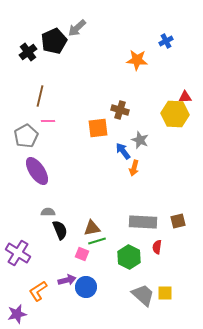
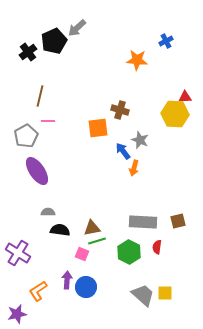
black semicircle: rotated 60 degrees counterclockwise
green hexagon: moved 5 px up
purple arrow: rotated 72 degrees counterclockwise
